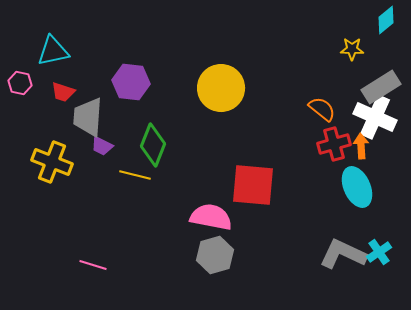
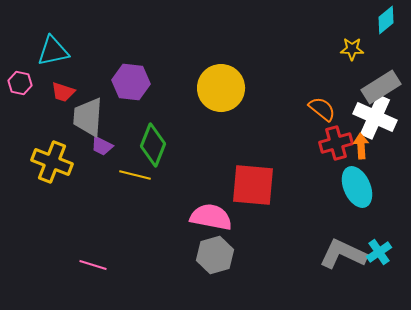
red cross: moved 2 px right, 1 px up
